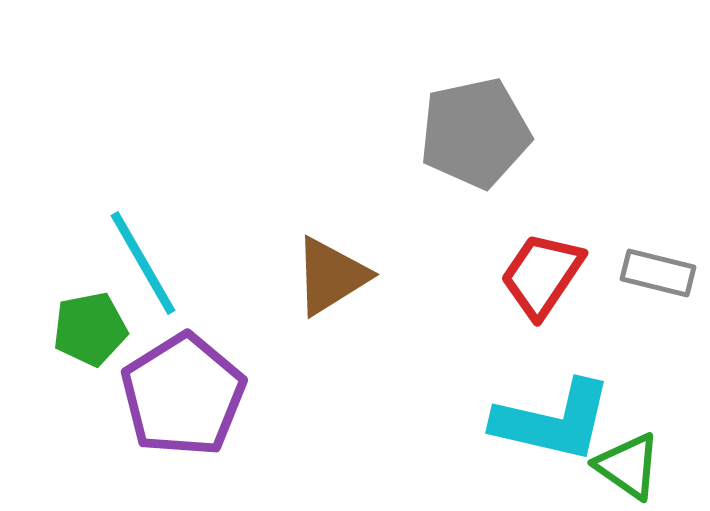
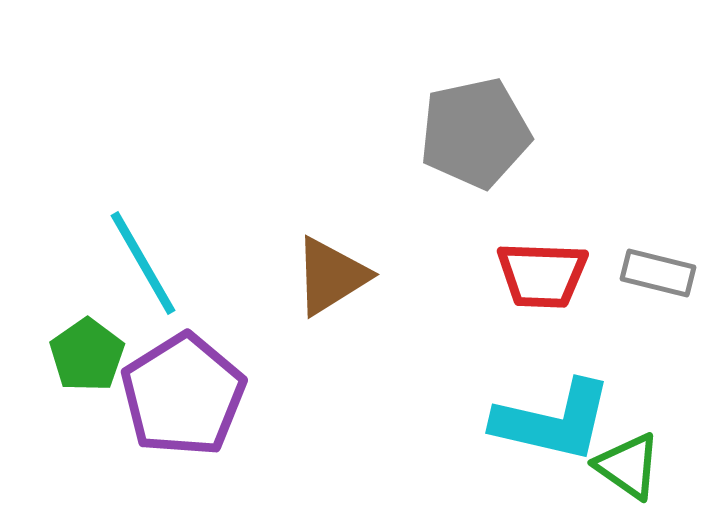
red trapezoid: rotated 122 degrees counterclockwise
green pentagon: moved 3 px left, 26 px down; rotated 24 degrees counterclockwise
